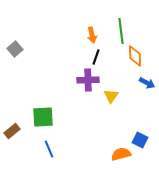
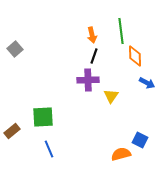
black line: moved 2 px left, 1 px up
